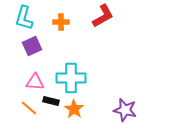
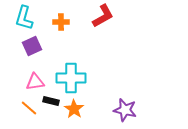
pink triangle: rotated 12 degrees counterclockwise
